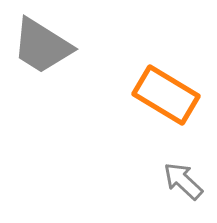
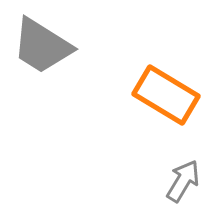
gray arrow: rotated 78 degrees clockwise
